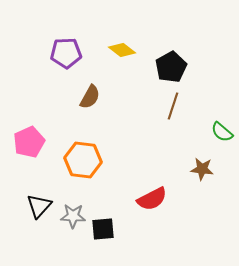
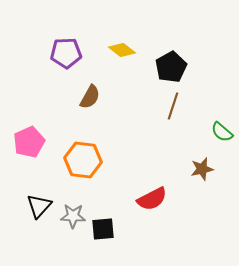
brown star: rotated 20 degrees counterclockwise
